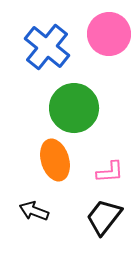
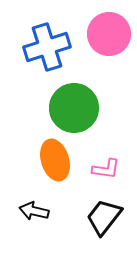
blue cross: rotated 33 degrees clockwise
pink L-shape: moved 4 px left, 3 px up; rotated 12 degrees clockwise
black arrow: rotated 8 degrees counterclockwise
